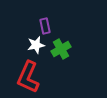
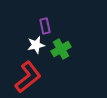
red L-shape: rotated 152 degrees counterclockwise
